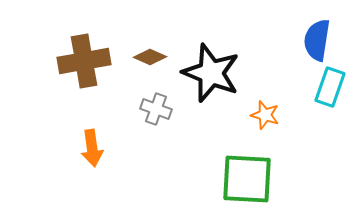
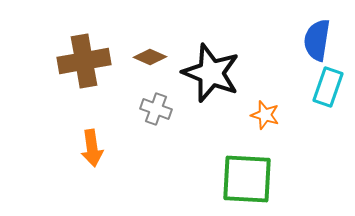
cyan rectangle: moved 2 px left
